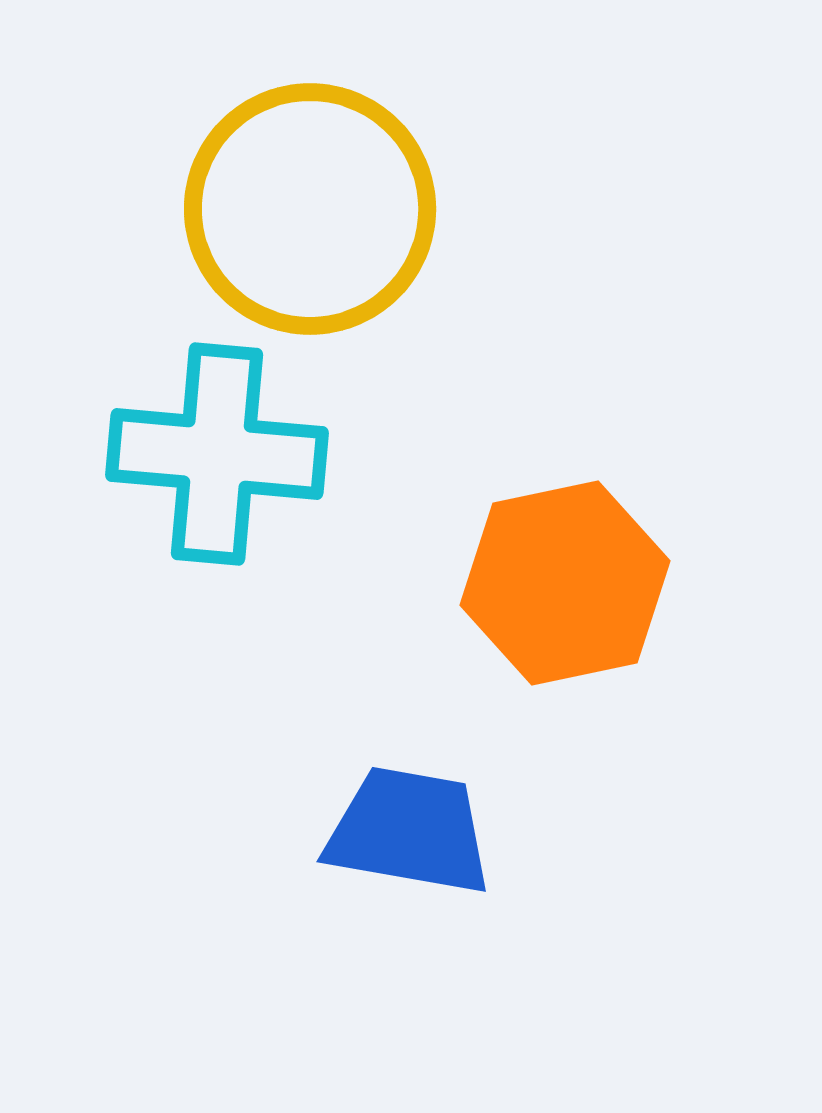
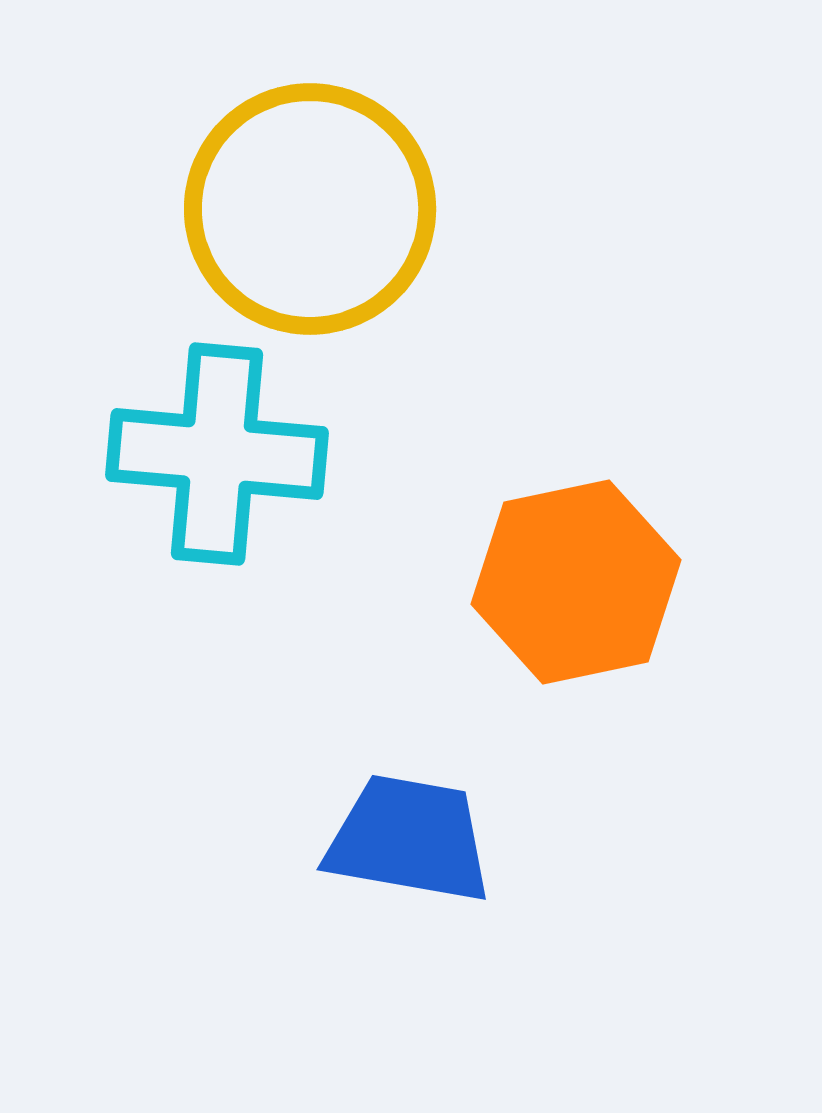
orange hexagon: moved 11 px right, 1 px up
blue trapezoid: moved 8 px down
